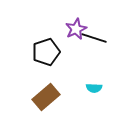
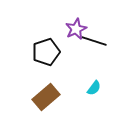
black line: moved 3 px down
cyan semicircle: rotated 56 degrees counterclockwise
